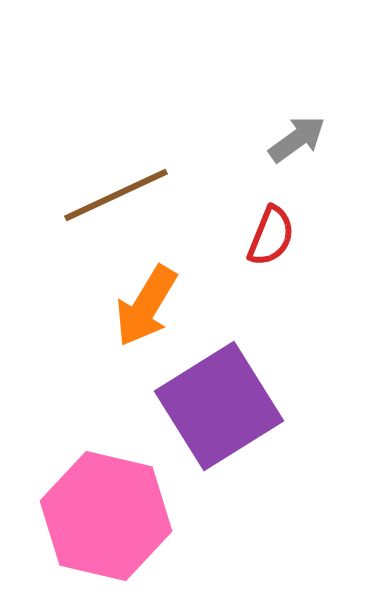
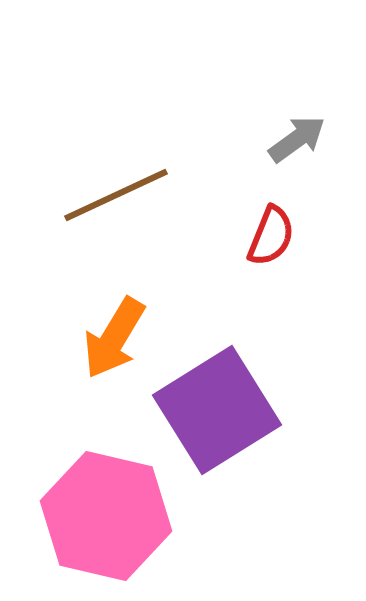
orange arrow: moved 32 px left, 32 px down
purple square: moved 2 px left, 4 px down
